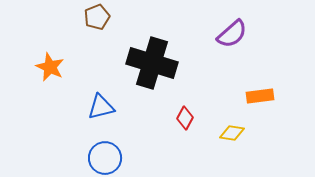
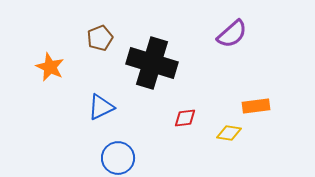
brown pentagon: moved 3 px right, 21 px down
orange rectangle: moved 4 px left, 10 px down
blue triangle: rotated 12 degrees counterclockwise
red diamond: rotated 55 degrees clockwise
yellow diamond: moved 3 px left
blue circle: moved 13 px right
